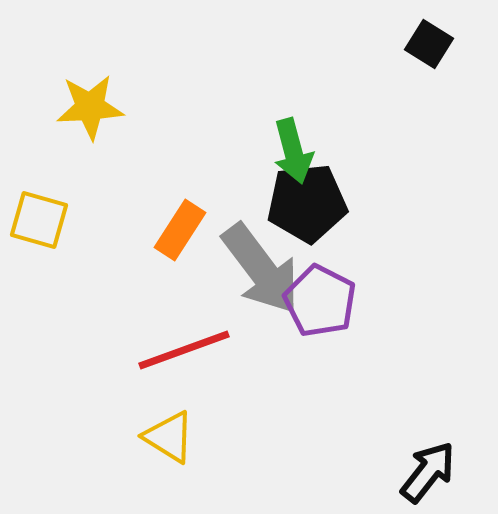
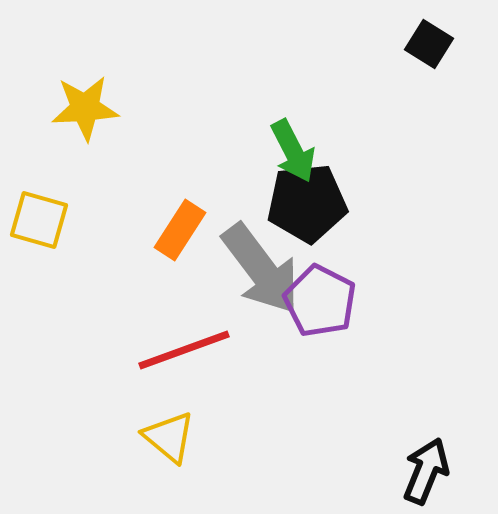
yellow star: moved 5 px left, 1 px down
green arrow: rotated 12 degrees counterclockwise
yellow triangle: rotated 8 degrees clockwise
black arrow: moved 2 px left, 1 px up; rotated 16 degrees counterclockwise
